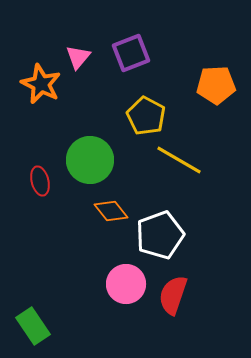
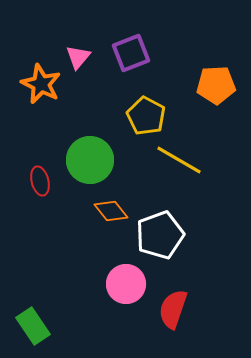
red semicircle: moved 14 px down
